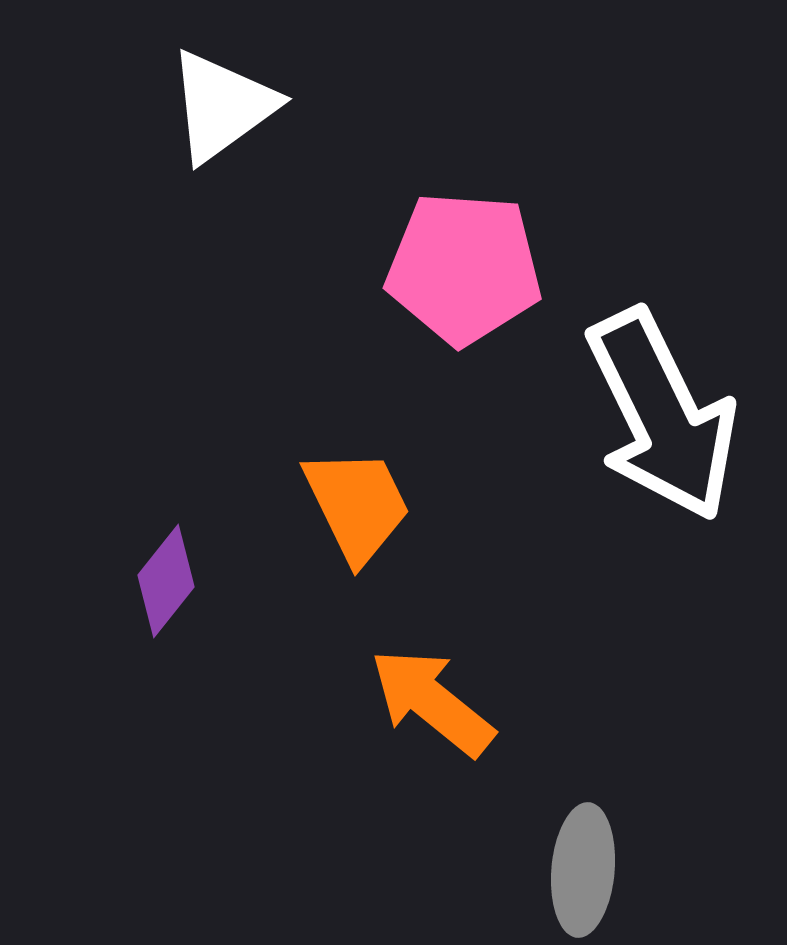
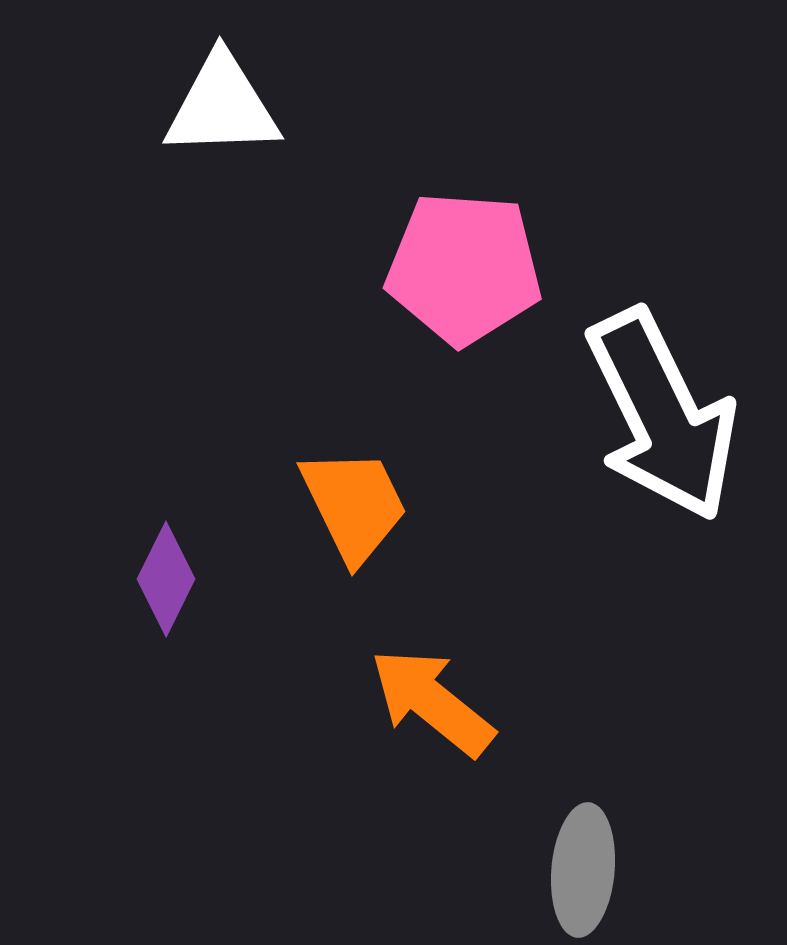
white triangle: rotated 34 degrees clockwise
orange trapezoid: moved 3 px left
purple diamond: moved 2 px up; rotated 12 degrees counterclockwise
